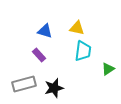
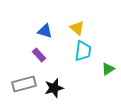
yellow triangle: rotated 28 degrees clockwise
